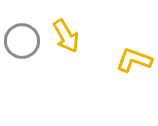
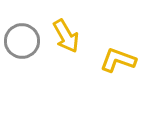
yellow L-shape: moved 16 px left
